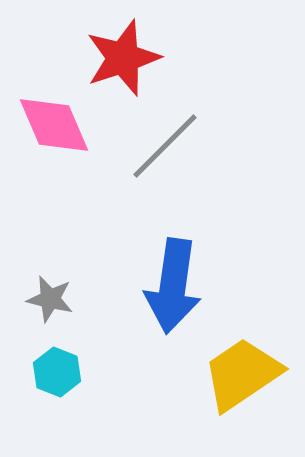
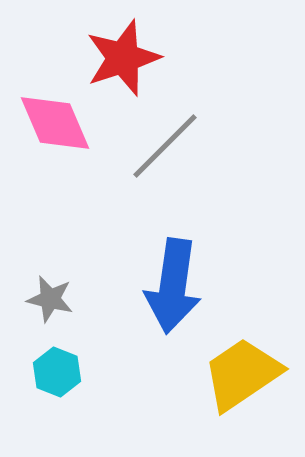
pink diamond: moved 1 px right, 2 px up
